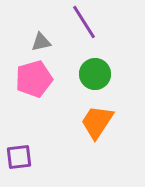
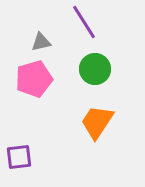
green circle: moved 5 px up
